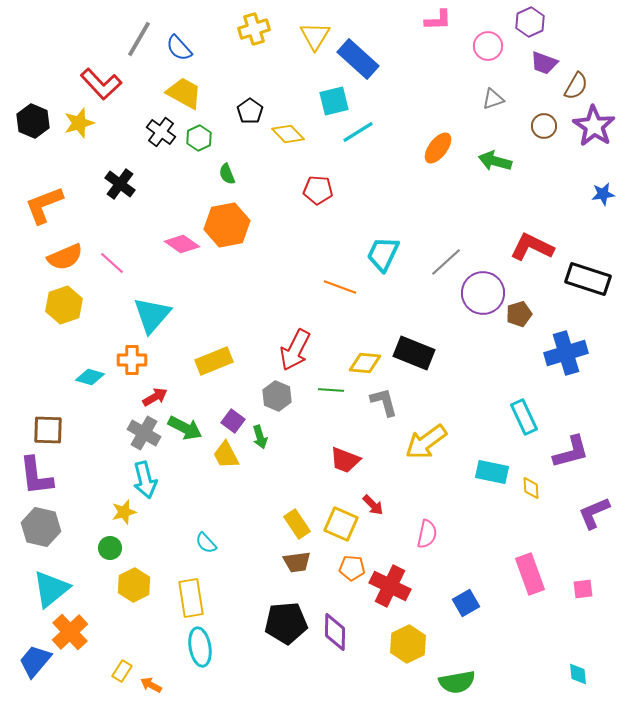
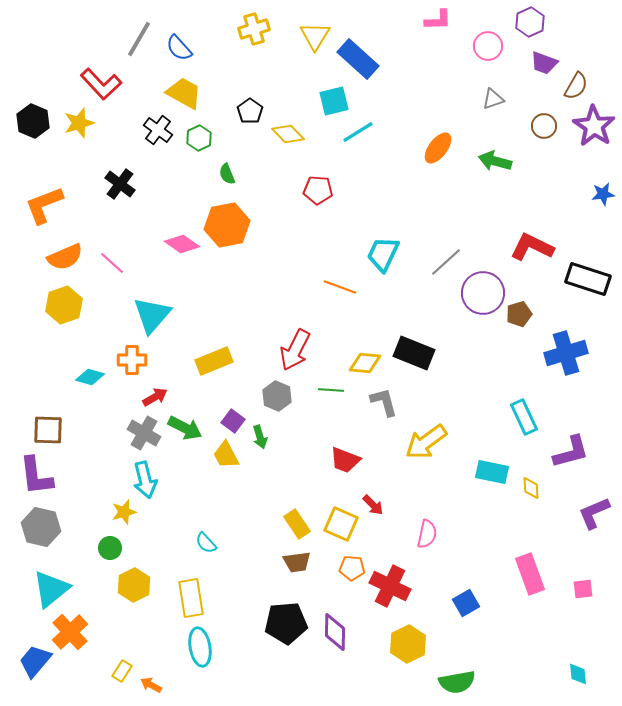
black cross at (161, 132): moved 3 px left, 2 px up
